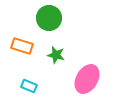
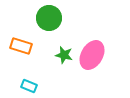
orange rectangle: moved 1 px left
green star: moved 8 px right
pink ellipse: moved 5 px right, 24 px up
